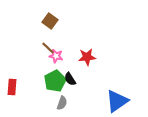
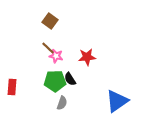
green pentagon: rotated 25 degrees clockwise
